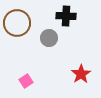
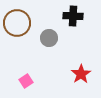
black cross: moved 7 px right
